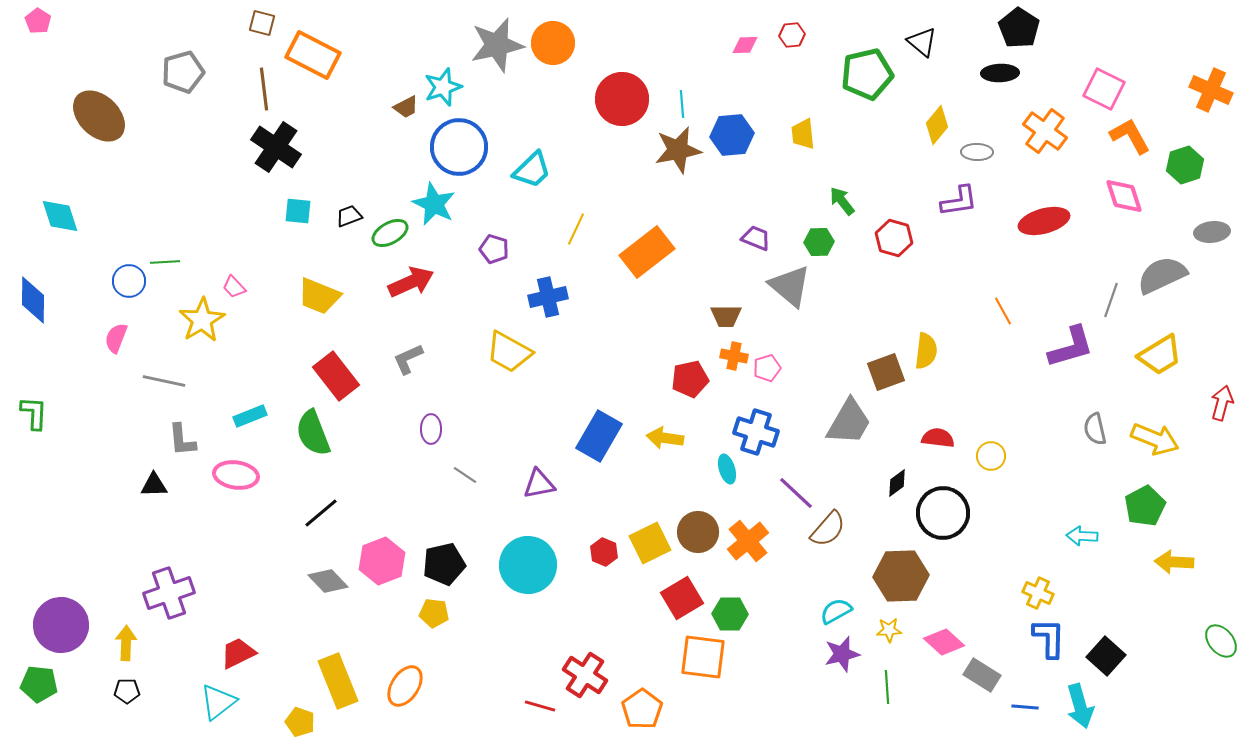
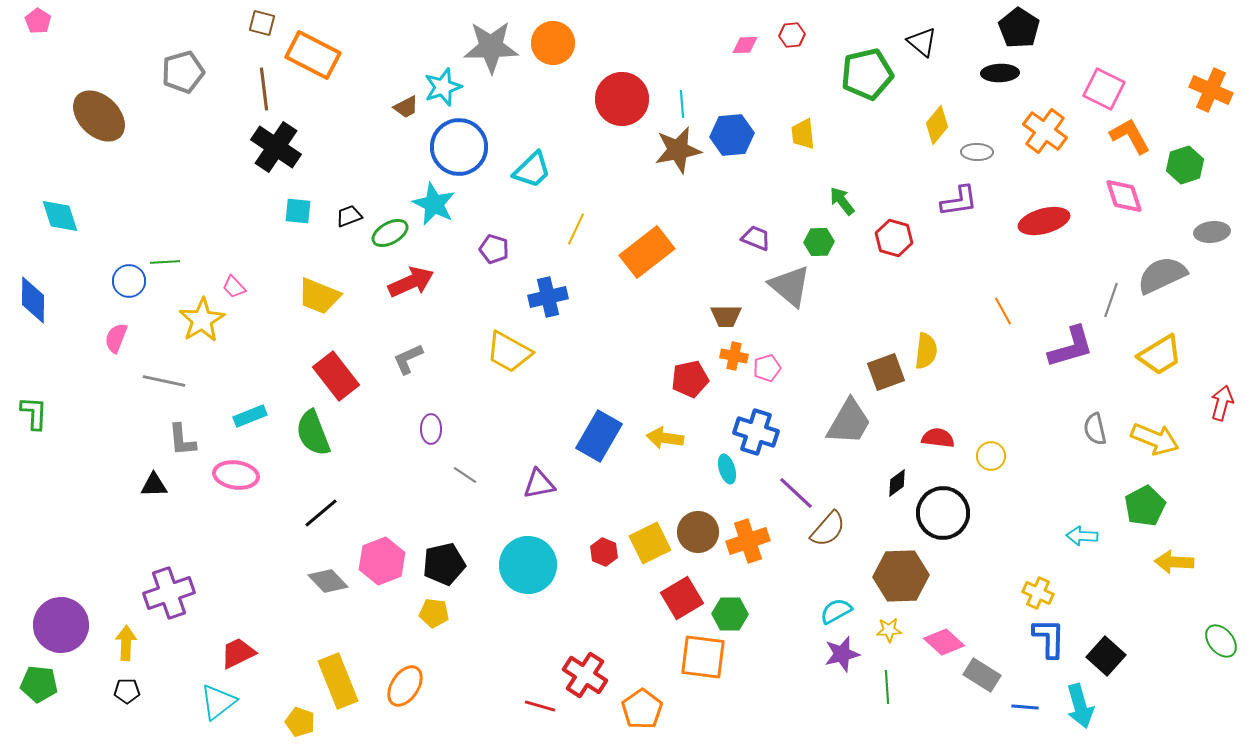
gray star at (497, 45): moved 6 px left, 2 px down; rotated 12 degrees clockwise
orange cross at (748, 541): rotated 21 degrees clockwise
